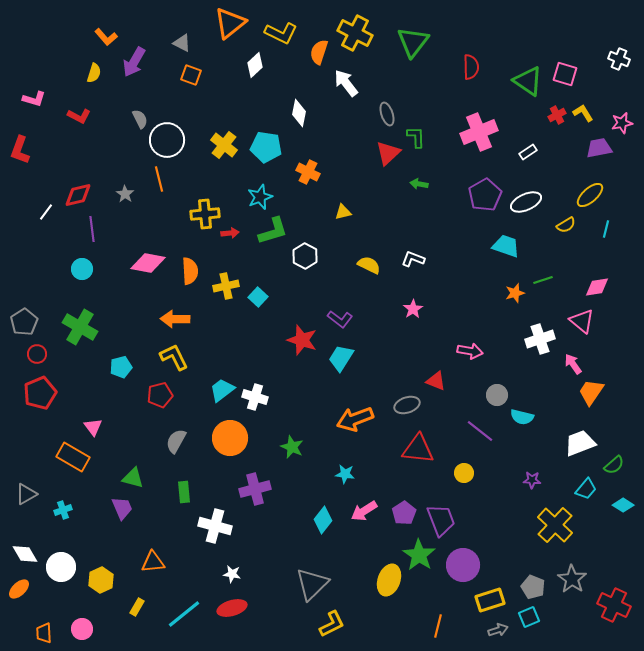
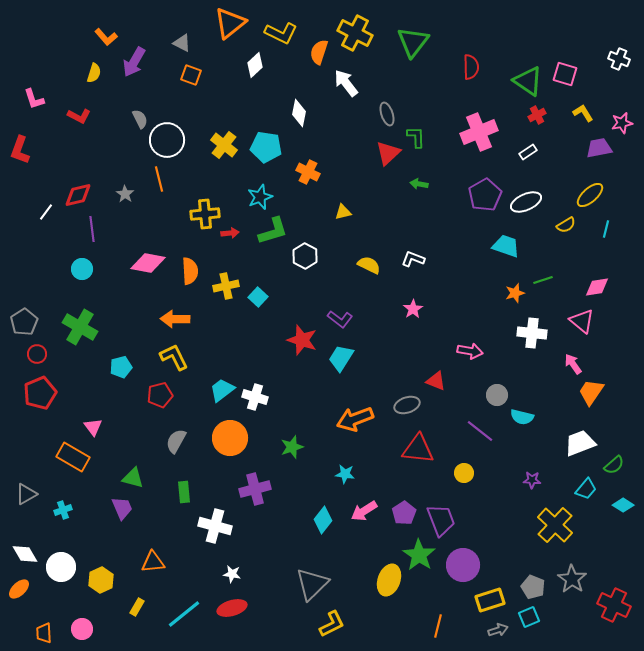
pink L-shape at (34, 99): rotated 55 degrees clockwise
red cross at (557, 115): moved 20 px left
white cross at (540, 339): moved 8 px left, 6 px up; rotated 24 degrees clockwise
green star at (292, 447): rotated 30 degrees clockwise
